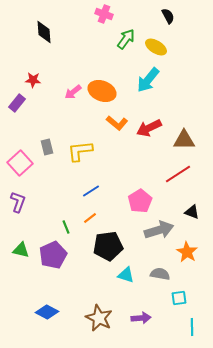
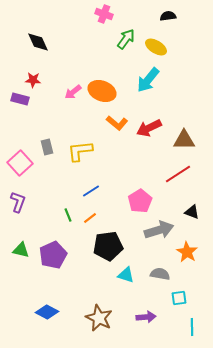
black semicircle: rotated 70 degrees counterclockwise
black diamond: moved 6 px left, 10 px down; rotated 20 degrees counterclockwise
purple rectangle: moved 3 px right, 4 px up; rotated 66 degrees clockwise
green line: moved 2 px right, 12 px up
purple arrow: moved 5 px right, 1 px up
